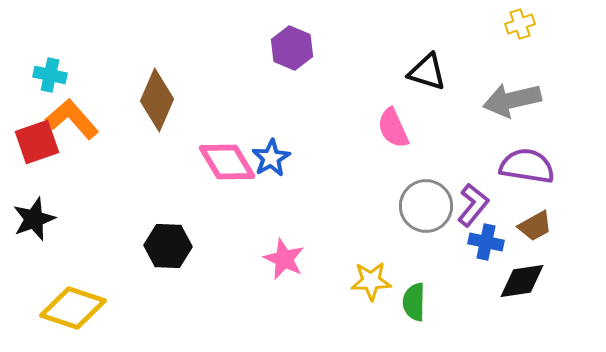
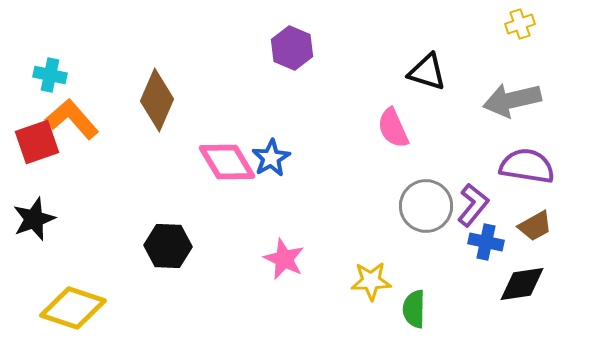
black diamond: moved 3 px down
green semicircle: moved 7 px down
